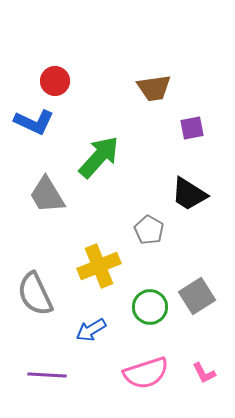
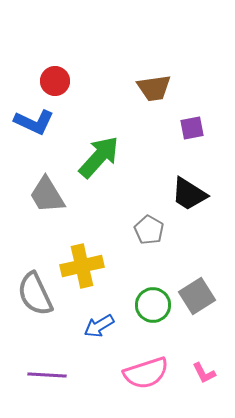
yellow cross: moved 17 px left; rotated 9 degrees clockwise
green circle: moved 3 px right, 2 px up
blue arrow: moved 8 px right, 4 px up
